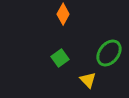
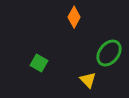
orange diamond: moved 11 px right, 3 px down
green square: moved 21 px left, 5 px down; rotated 24 degrees counterclockwise
